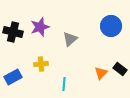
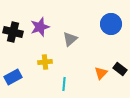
blue circle: moved 2 px up
yellow cross: moved 4 px right, 2 px up
